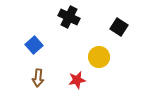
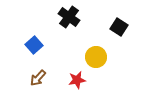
black cross: rotated 10 degrees clockwise
yellow circle: moved 3 px left
brown arrow: rotated 36 degrees clockwise
